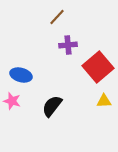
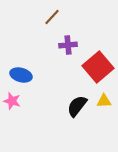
brown line: moved 5 px left
black semicircle: moved 25 px right
